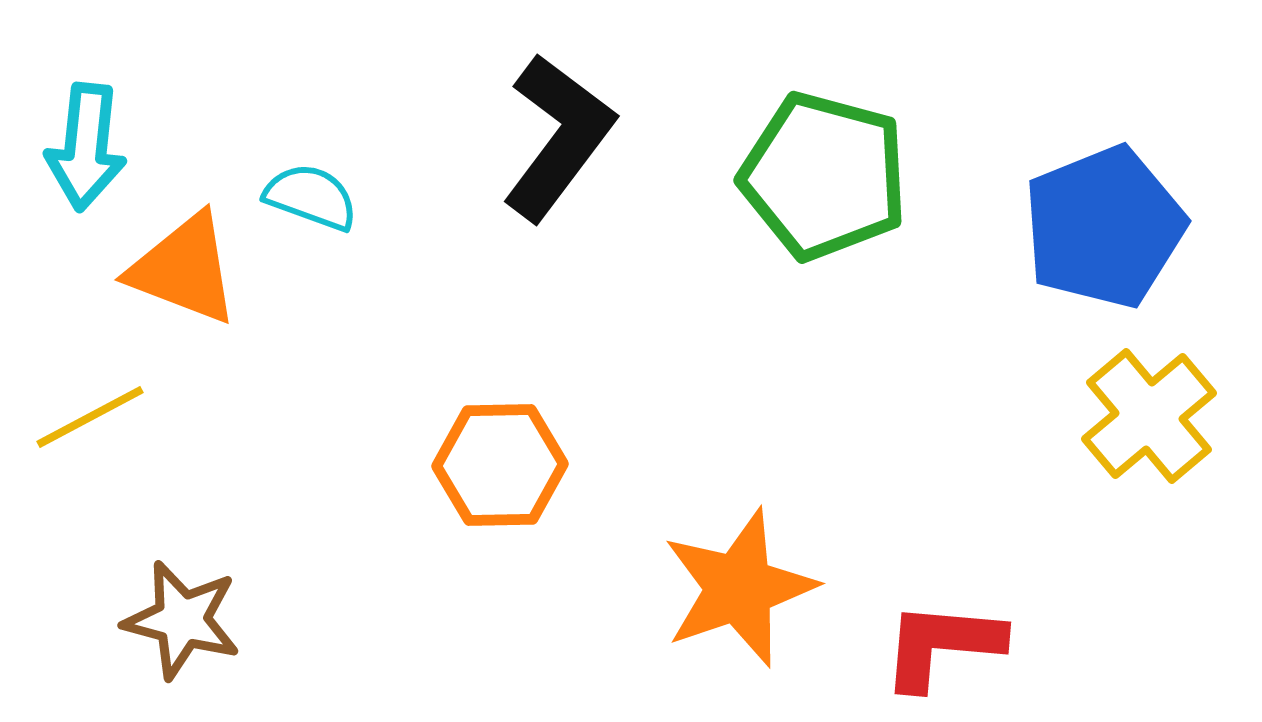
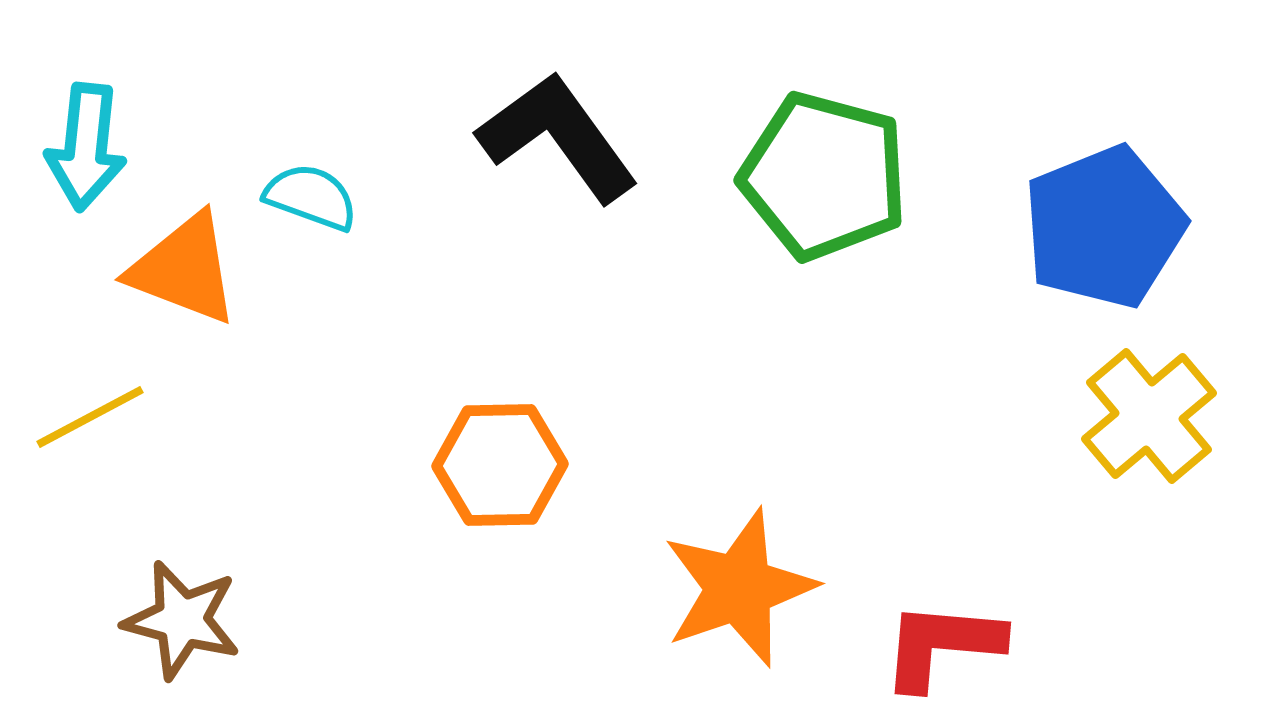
black L-shape: rotated 73 degrees counterclockwise
